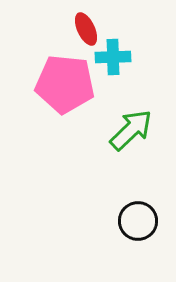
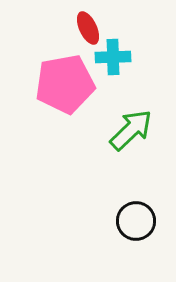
red ellipse: moved 2 px right, 1 px up
pink pentagon: rotated 16 degrees counterclockwise
black circle: moved 2 px left
